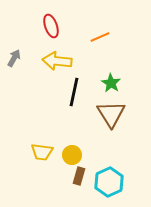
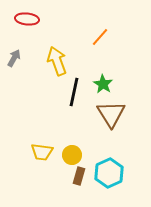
red ellipse: moved 24 px left, 7 px up; rotated 65 degrees counterclockwise
orange line: rotated 24 degrees counterclockwise
yellow arrow: rotated 64 degrees clockwise
green star: moved 8 px left, 1 px down
cyan hexagon: moved 9 px up
